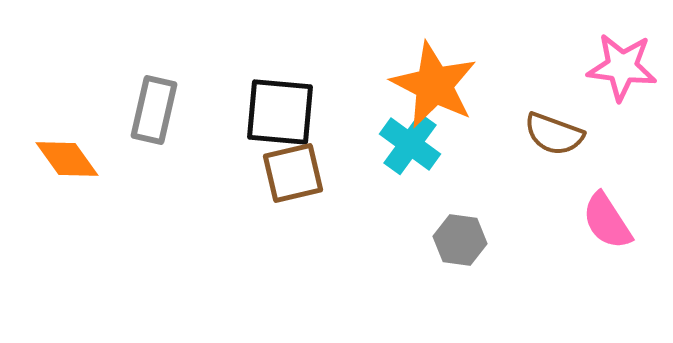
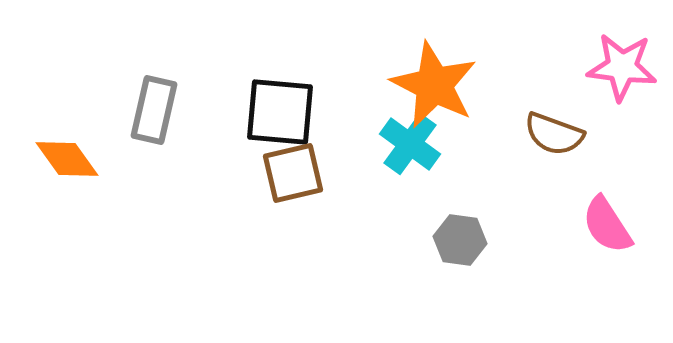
pink semicircle: moved 4 px down
